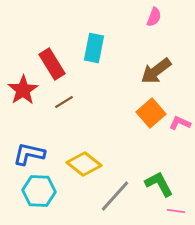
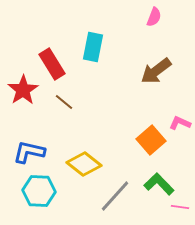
cyan rectangle: moved 1 px left, 1 px up
brown line: rotated 72 degrees clockwise
orange square: moved 27 px down
blue L-shape: moved 2 px up
green L-shape: rotated 16 degrees counterclockwise
pink line: moved 4 px right, 4 px up
